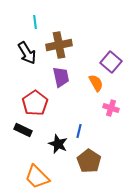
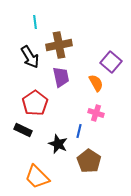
black arrow: moved 3 px right, 4 px down
pink cross: moved 15 px left, 5 px down
